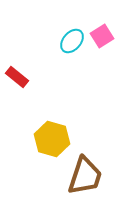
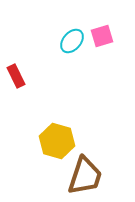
pink square: rotated 15 degrees clockwise
red rectangle: moved 1 px left, 1 px up; rotated 25 degrees clockwise
yellow hexagon: moved 5 px right, 2 px down
